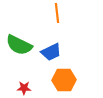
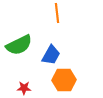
green semicircle: rotated 52 degrees counterclockwise
blue trapezoid: moved 3 px down; rotated 35 degrees counterclockwise
